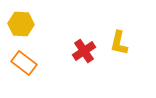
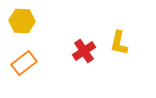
yellow hexagon: moved 1 px right, 3 px up
orange rectangle: rotated 75 degrees counterclockwise
